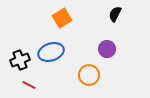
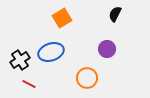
black cross: rotated 12 degrees counterclockwise
orange circle: moved 2 px left, 3 px down
red line: moved 1 px up
